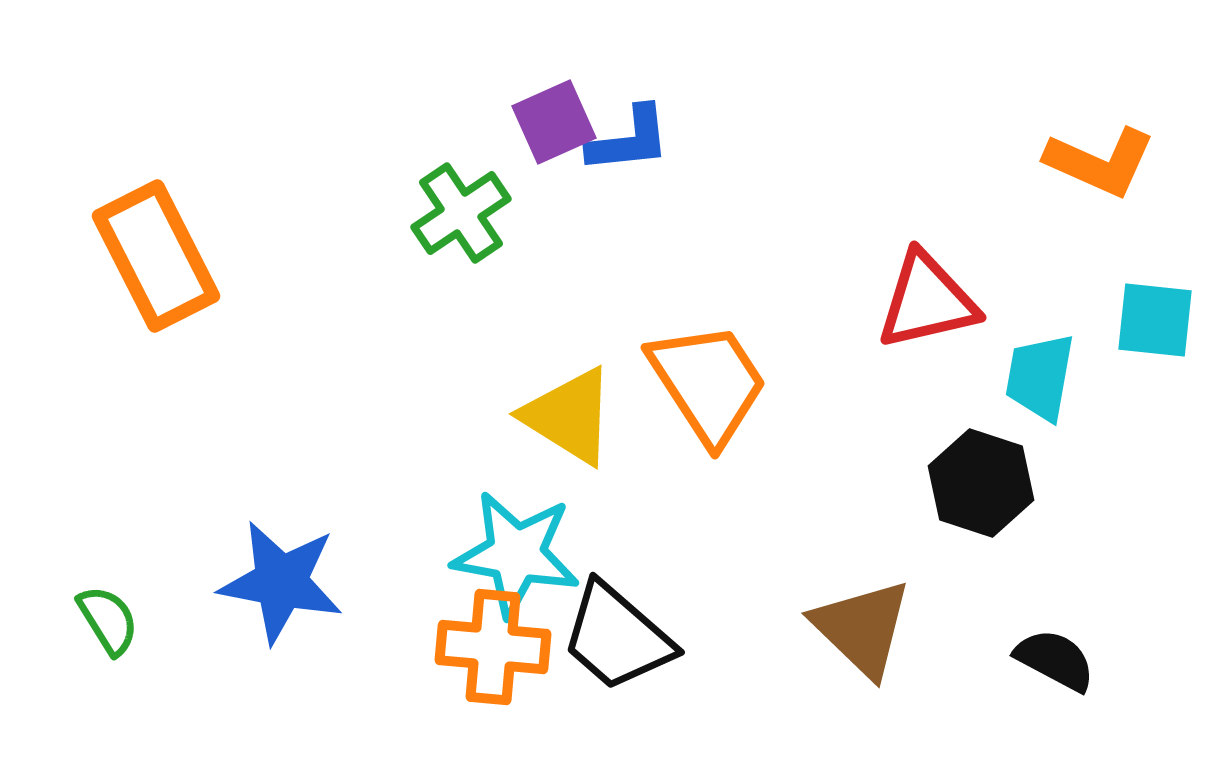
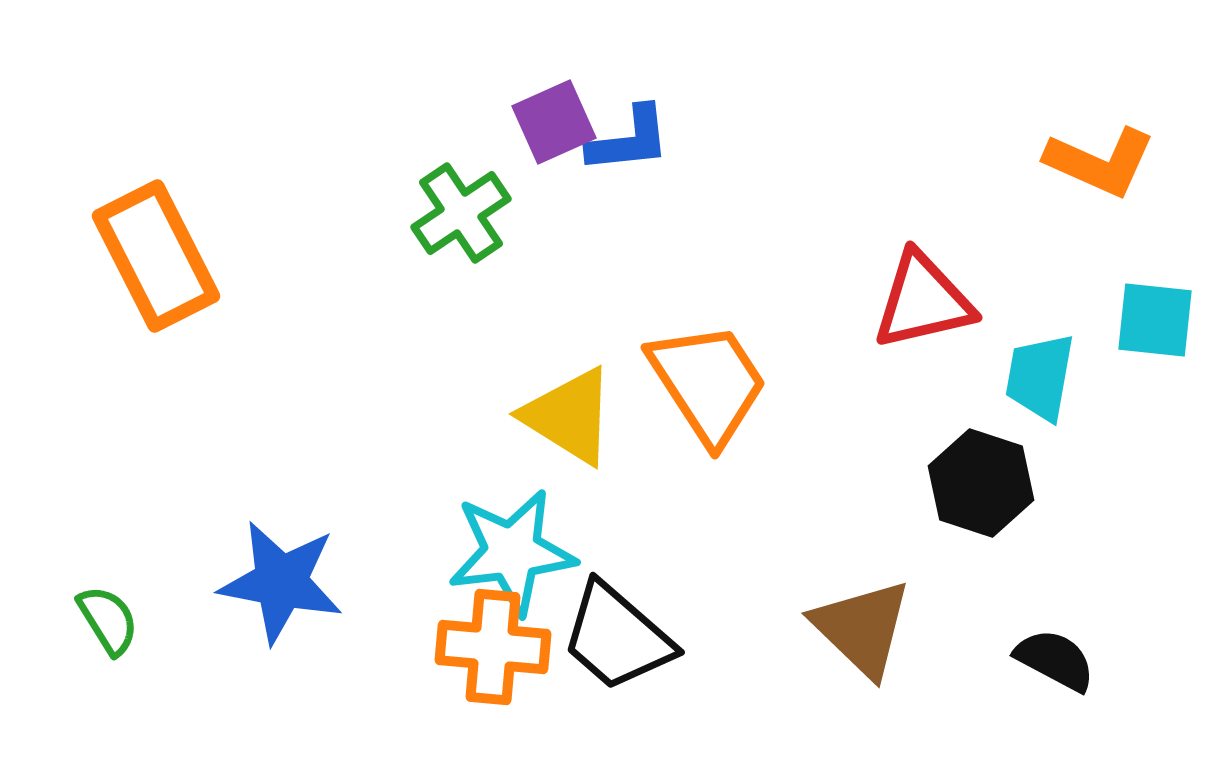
red triangle: moved 4 px left
cyan star: moved 4 px left, 2 px up; rotated 17 degrees counterclockwise
